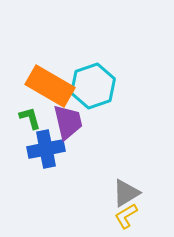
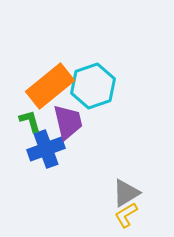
orange rectangle: rotated 69 degrees counterclockwise
green L-shape: moved 3 px down
blue cross: rotated 9 degrees counterclockwise
yellow L-shape: moved 1 px up
